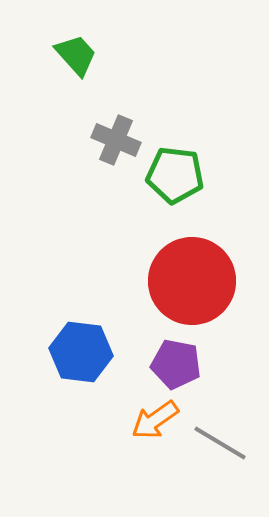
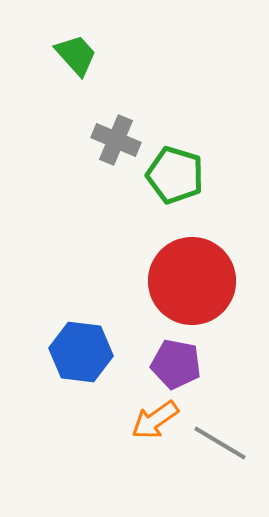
green pentagon: rotated 10 degrees clockwise
